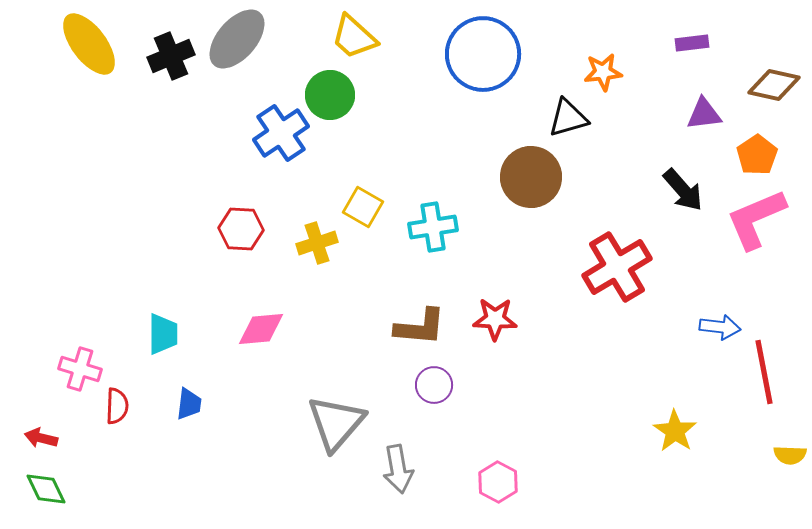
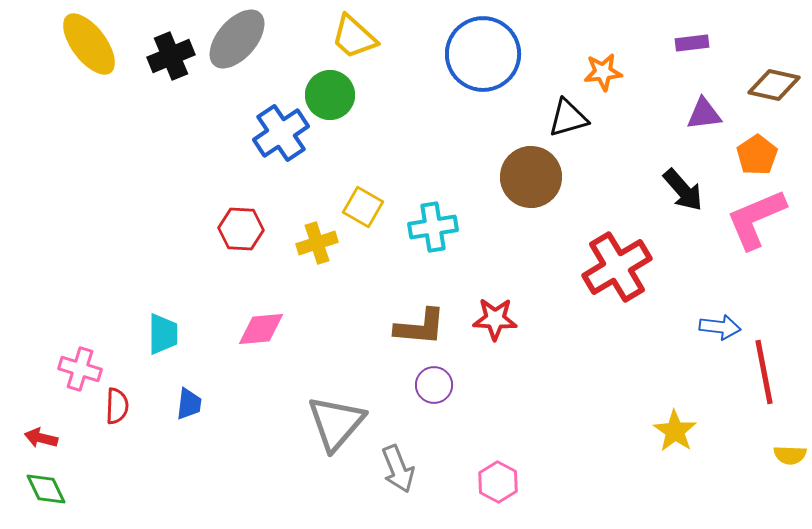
gray arrow: rotated 12 degrees counterclockwise
